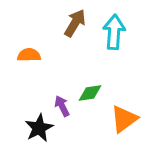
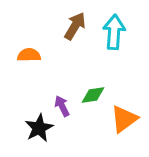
brown arrow: moved 3 px down
green diamond: moved 3 px right, 2 px down
